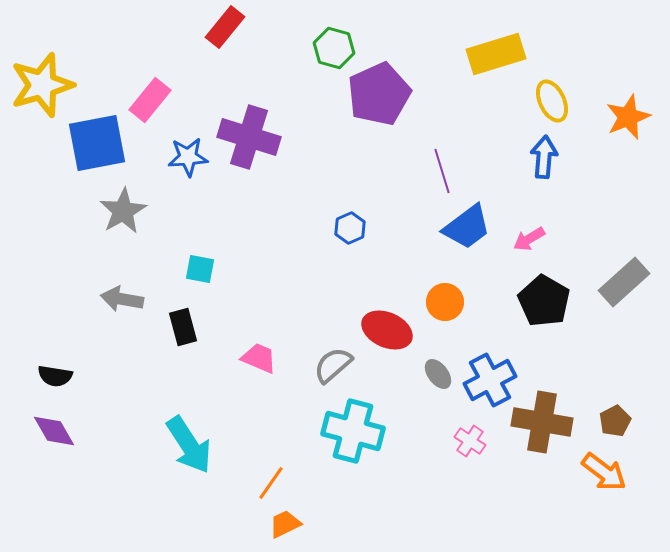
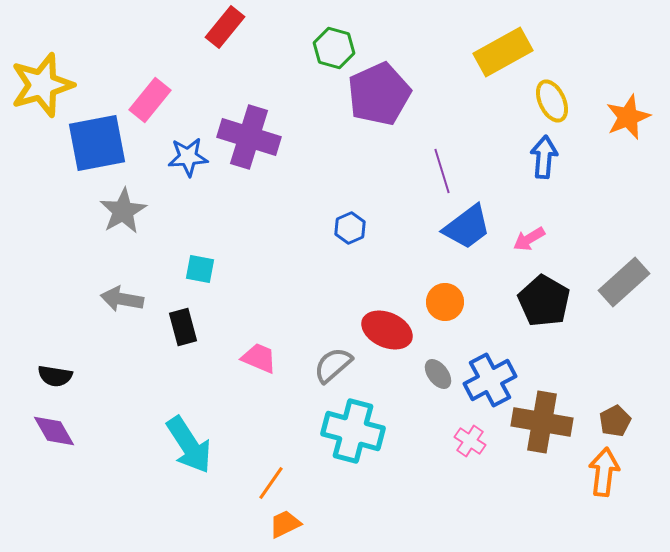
yellow rectangle: moved 7 px right, 2 px up; rotated 12 degrees counterclockwise
orange arrow: rotated 120 degrees counterclockwise
